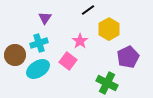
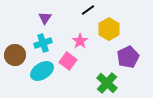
cyan cross: moved 4 px right
cyan ellipse: moved 4 px right, 2 px down
green cross: rotated 15 degrees clockwise
